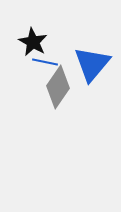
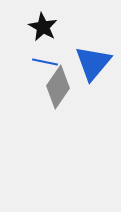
black star: moved 10 px right, 15 px up
blue triangle: moved 1 px right, 1 px up
